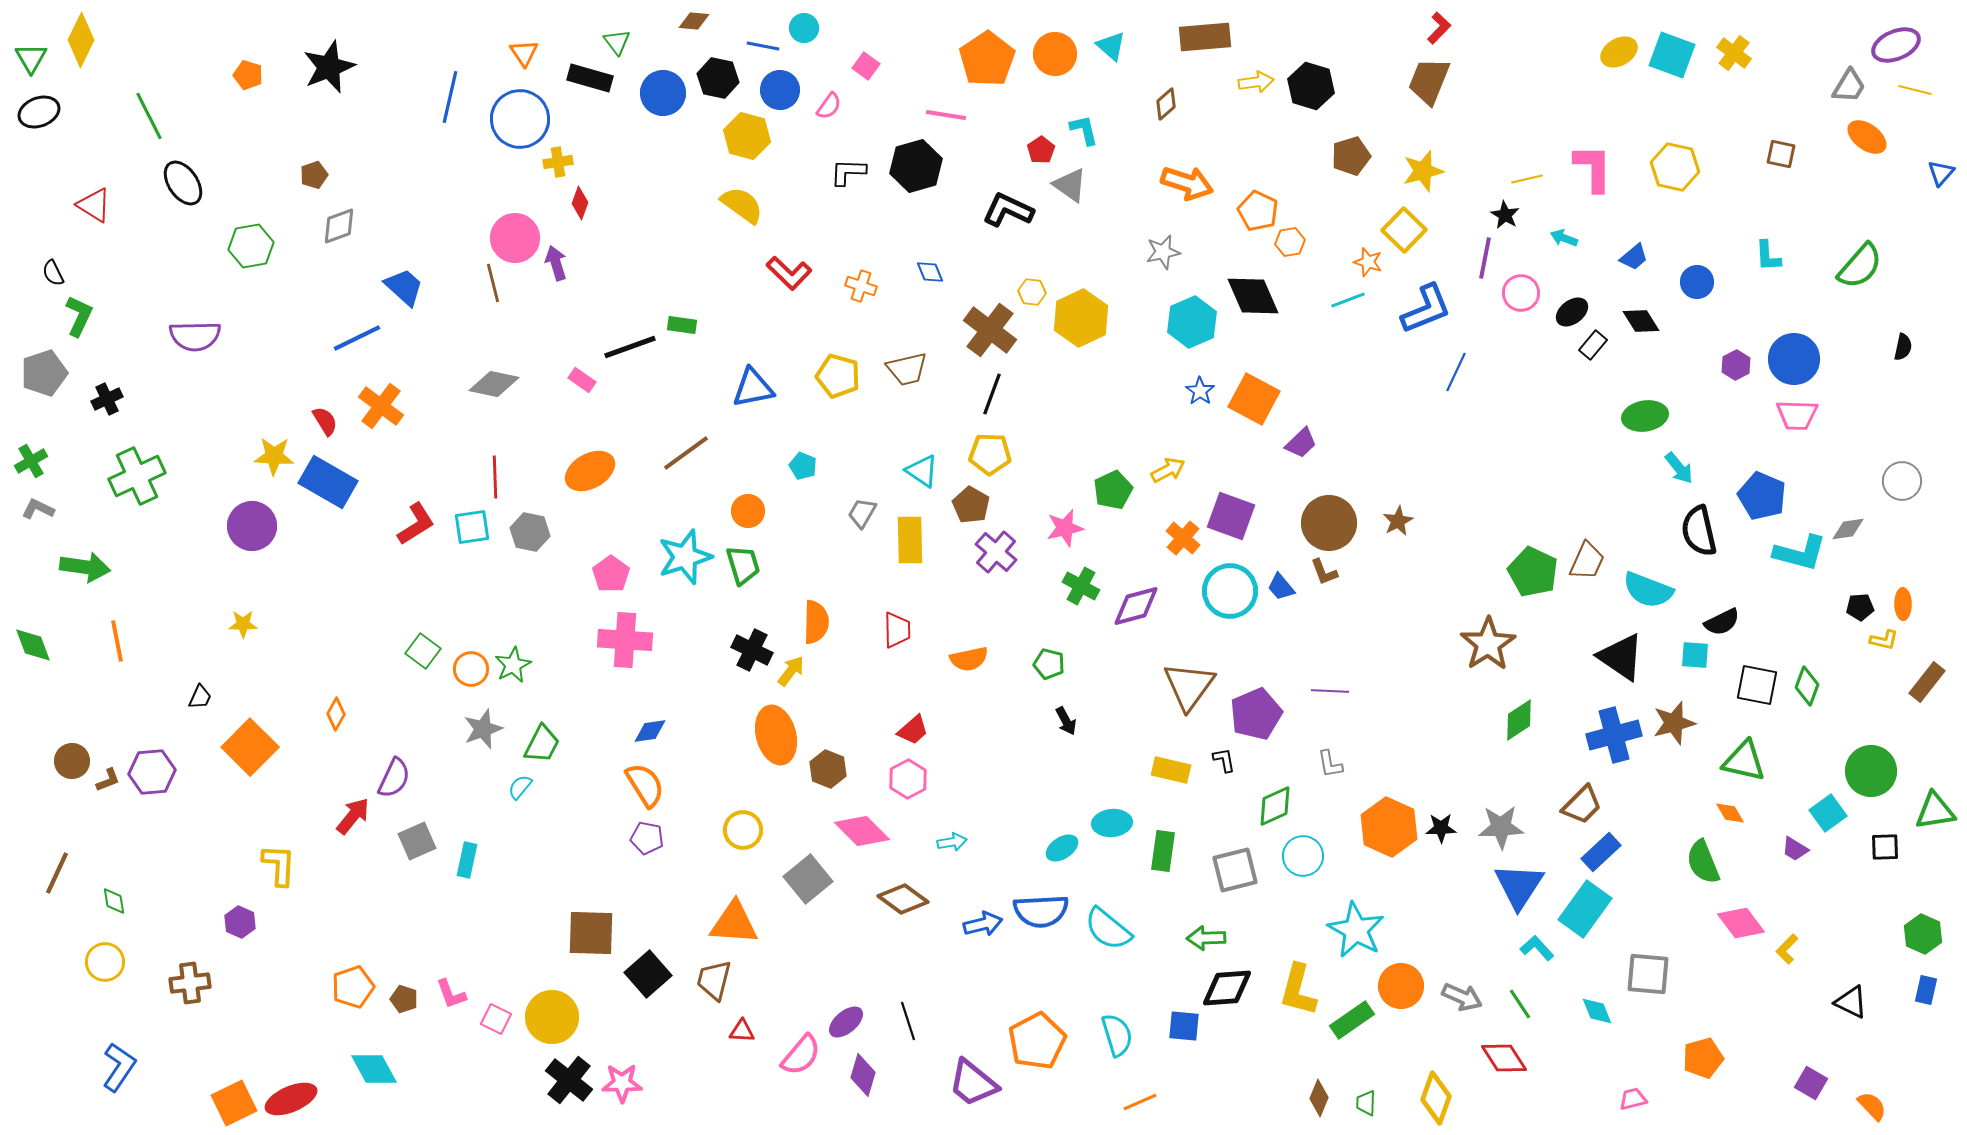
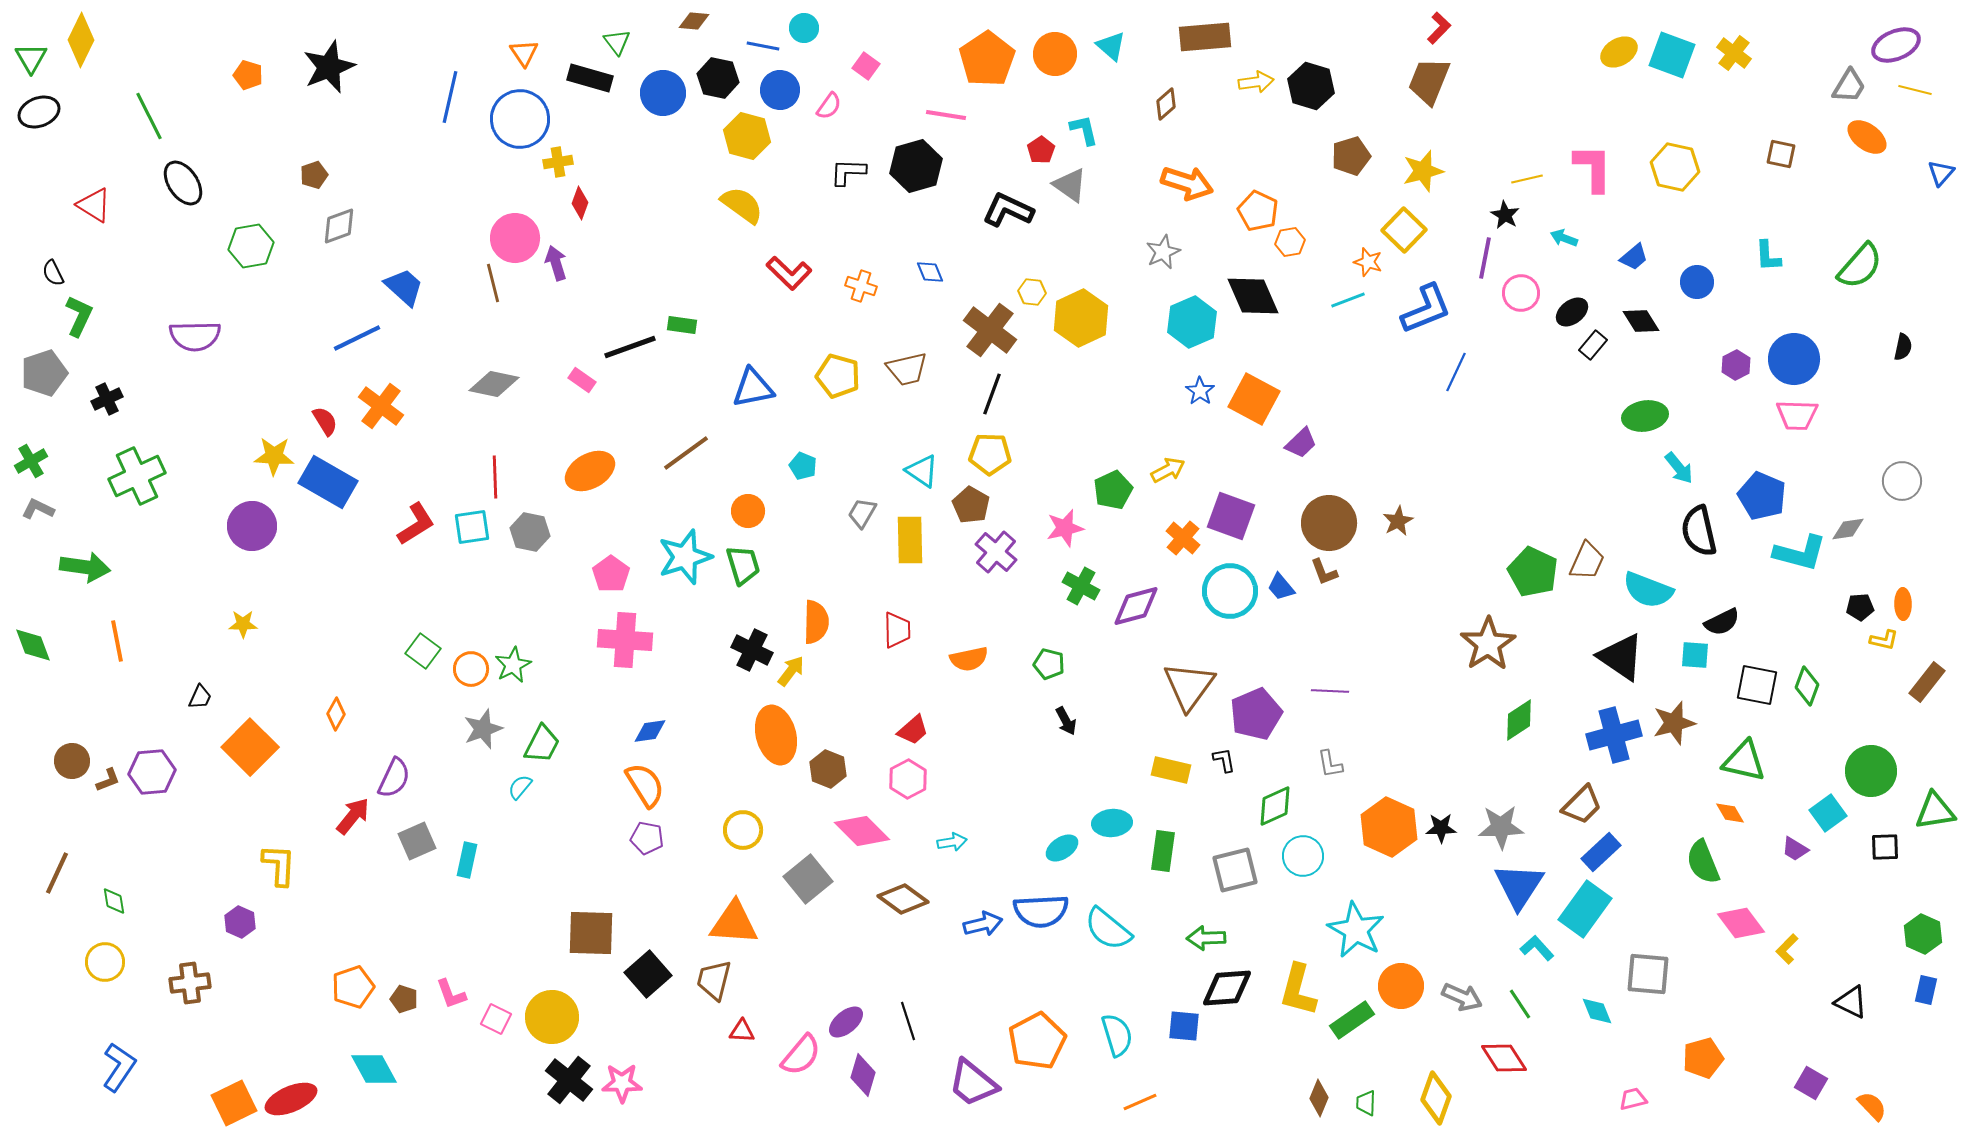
gray star at (1163, 252): rotated 12 degrees counterclockwise
